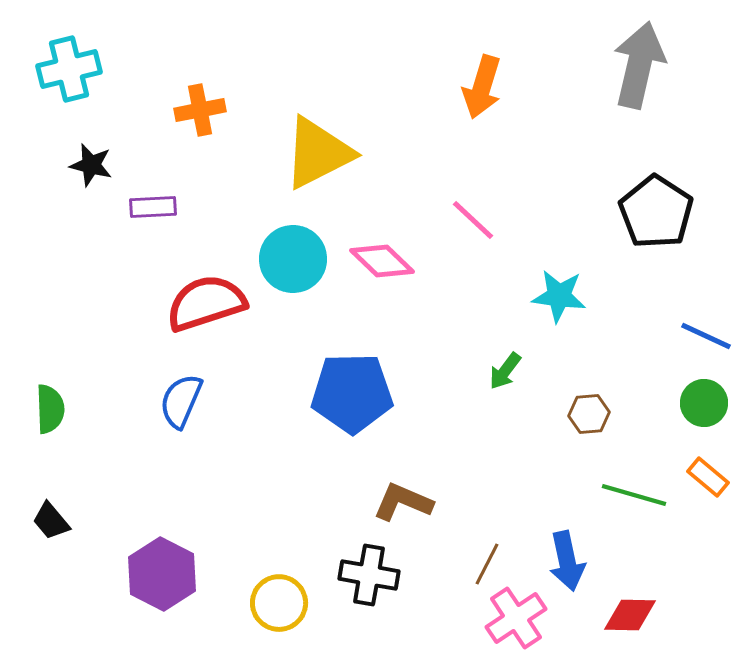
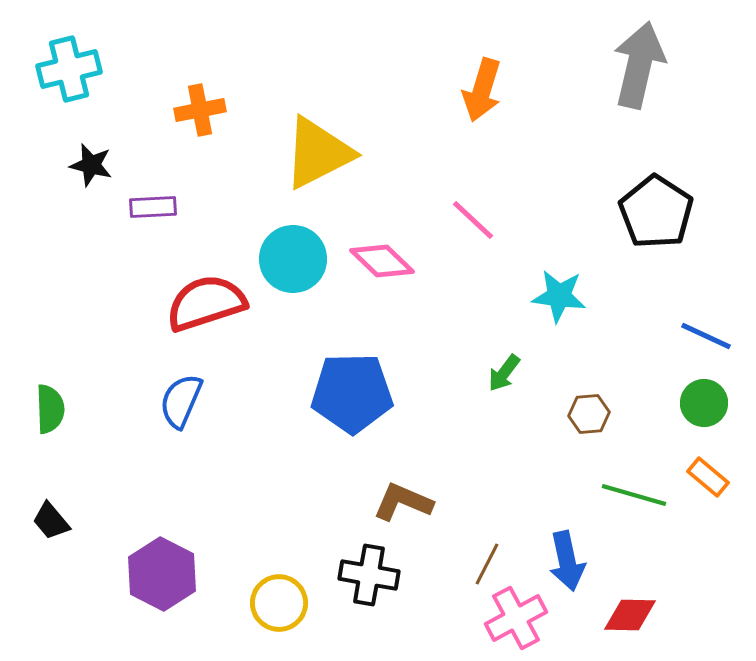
orange arrow: moved 3 px down
green arrow: moved 1 px left, 2 px down
pink cross: rotated 6 degrees clockwise
